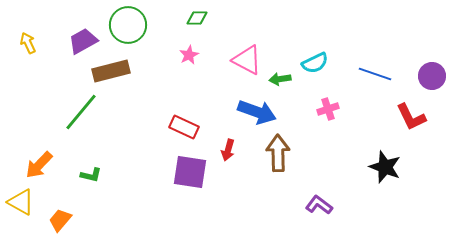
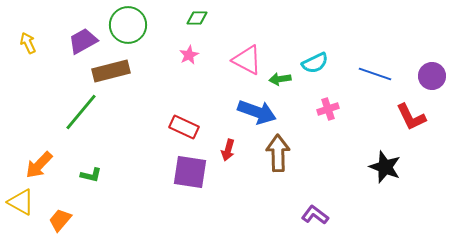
purple L-shape: moved 4 px left, 10 px down
